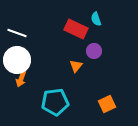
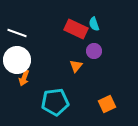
cyan semicircle: moved 2 px left, 5 px down
orange arrow: moved 3 px right, 1 px up
